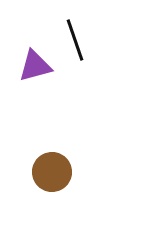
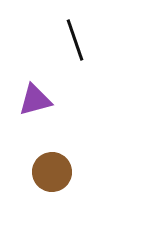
purple triangle: moved 34 px down
